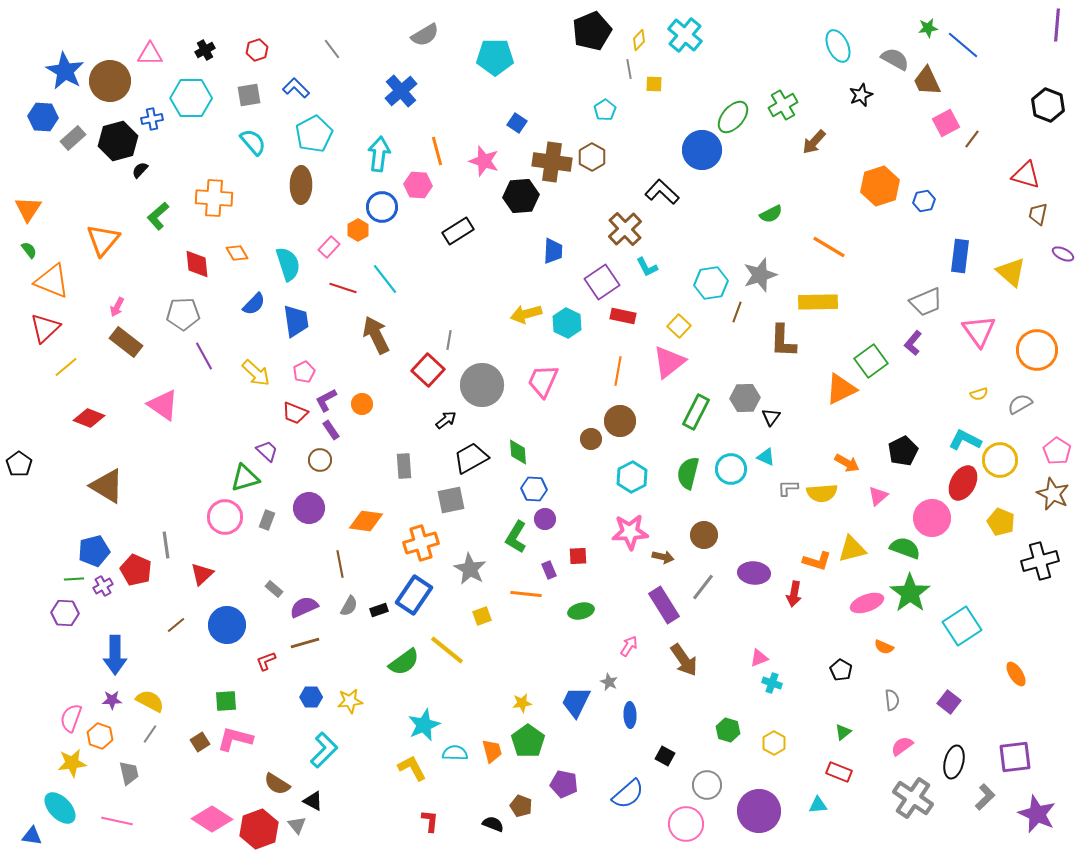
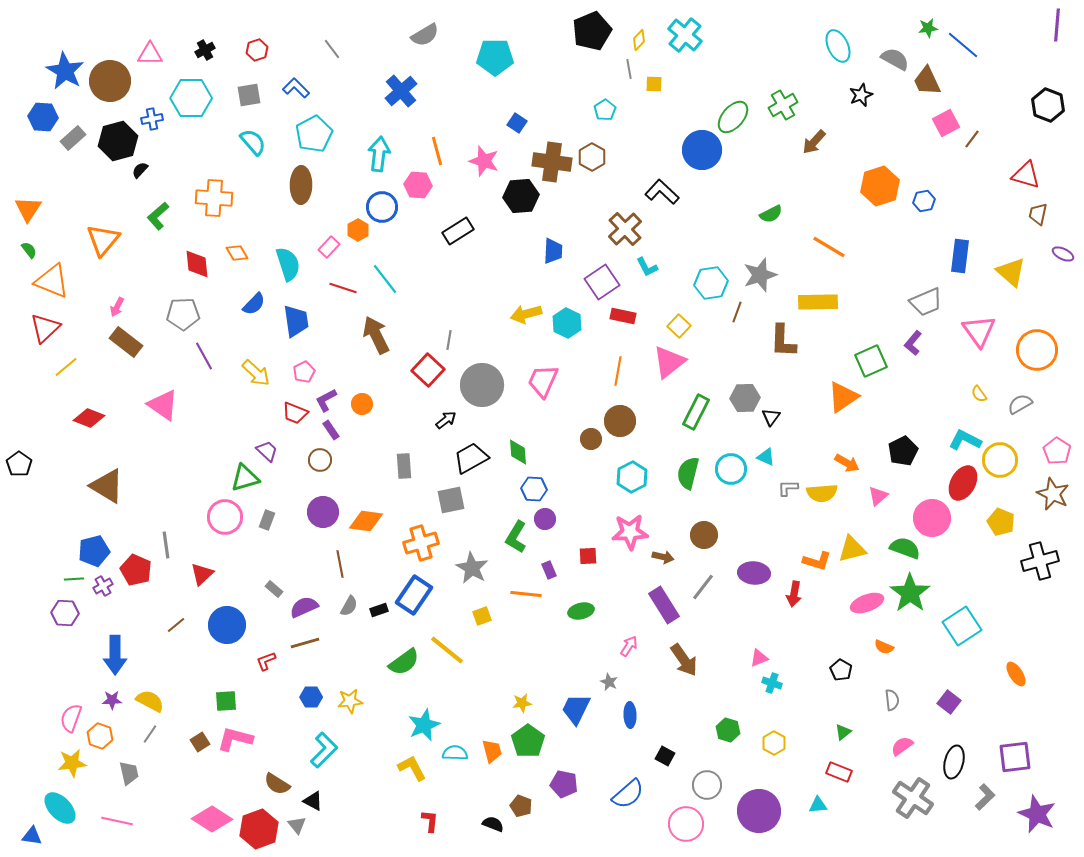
green square at (871, 361): rotated 12 degrees clockwise
orange triangle at (841, 389): moved 2 px right, 8 px down; rotated 8 degrees counterclockwise
yellow semicircle at (979, 394): rotated 72 degrees clockwise
purple circle at (309, 508): moved 14 px right, 4 px down
red square at (578, 556): moved 10 px right
gray star at (470, 569): moved 2 px right, 1 px up
blue trapezoid at (576, 702): moved 7 px down
